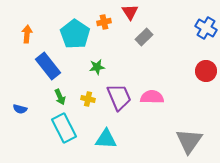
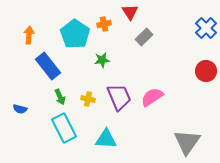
orange cross: moved 2 px down
blue cross: rotated 15 degrees clockwise
orange arrow: moved 2 px right, 1 px down
green star: moved 5 px right, 7 px up
pink semicircle: rotated 35 degrees counterclockwise
gray triangle: moved 2 px left, 1 px down
